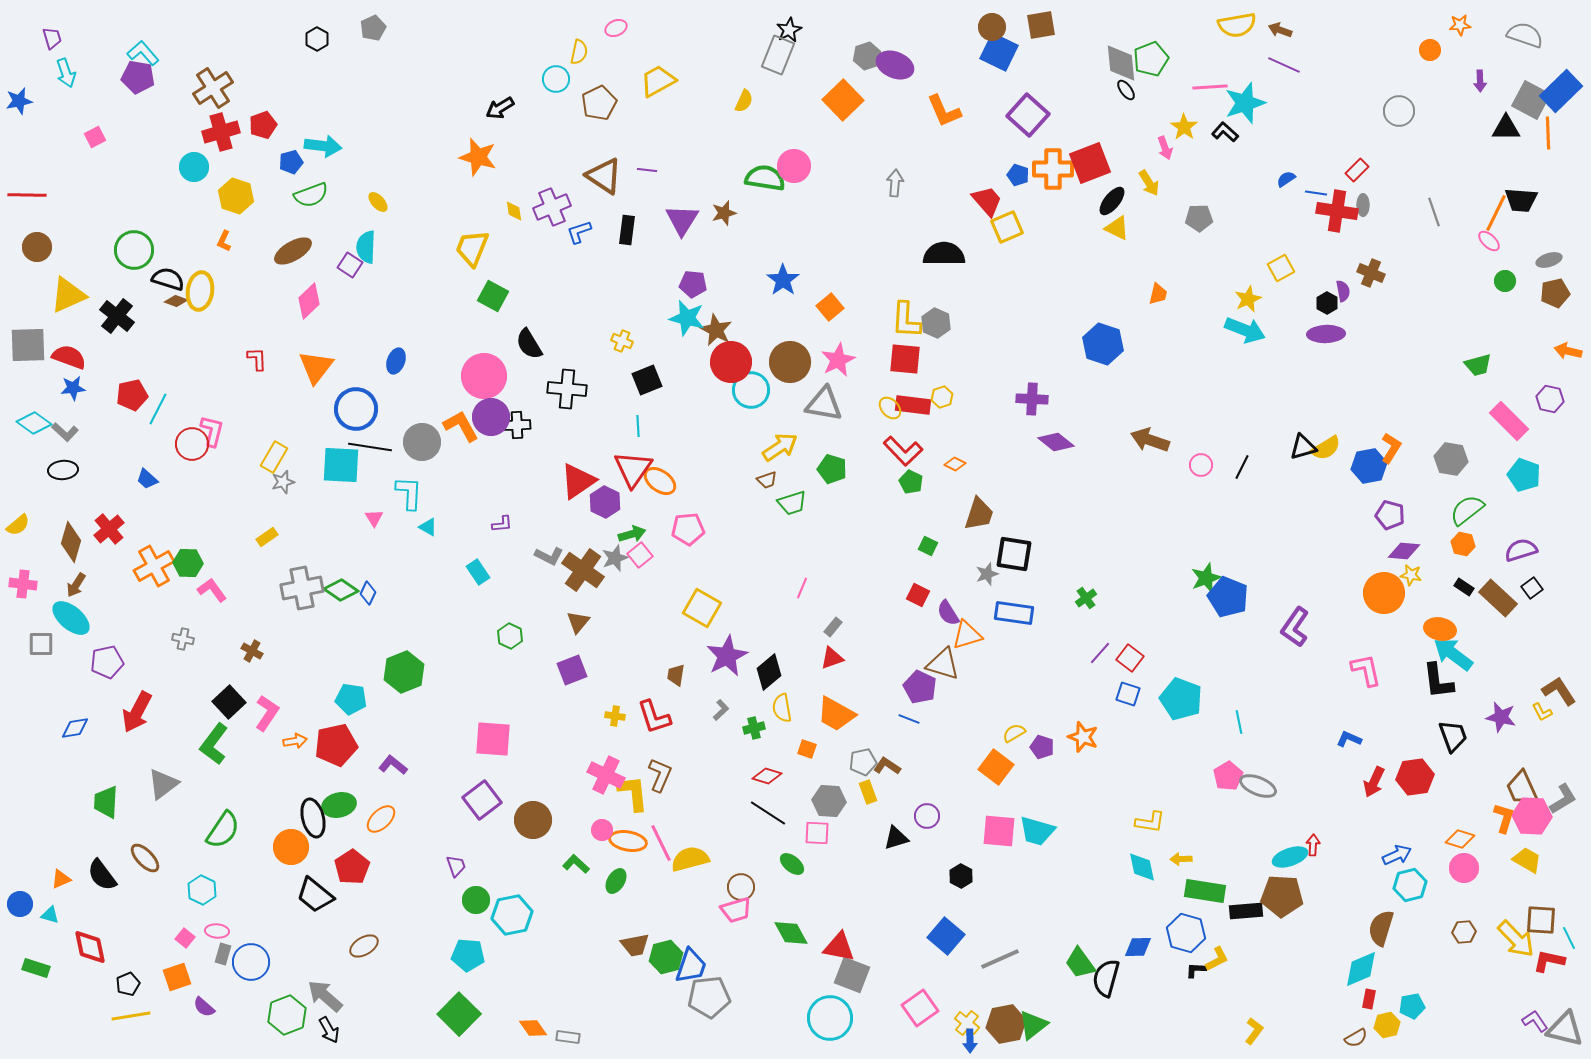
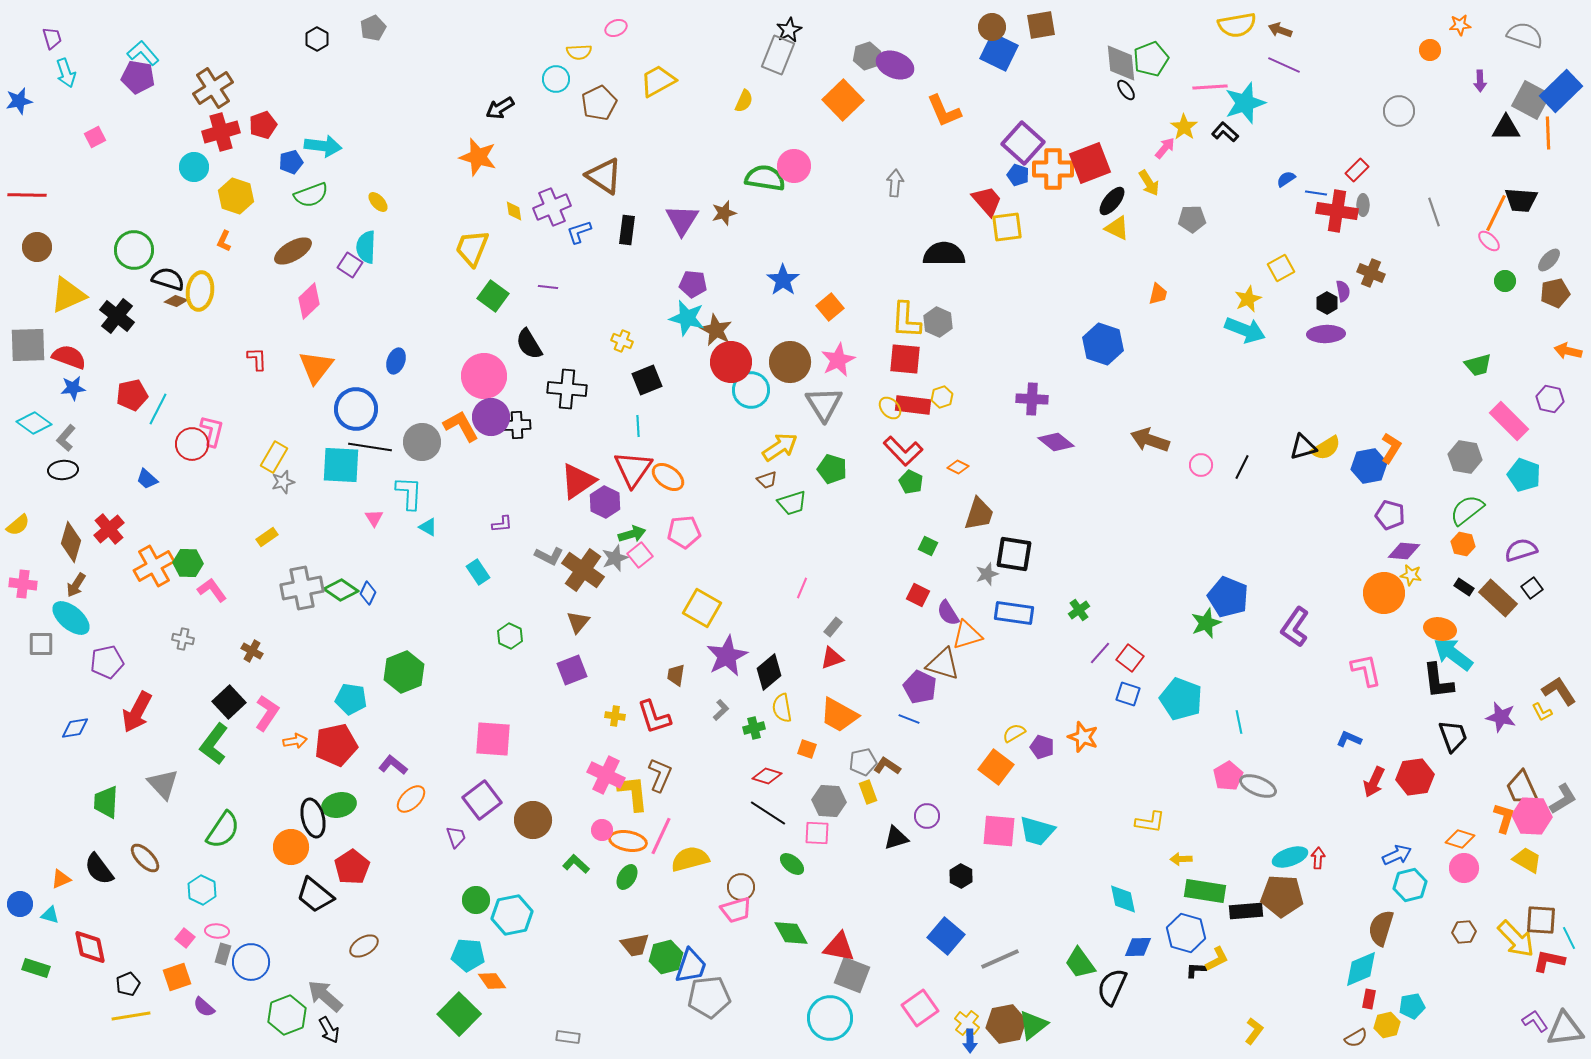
yellow semicircle at (579, 52): rotated 75 degrees clockwise
purple square at (1028, 115): moved 5 px left, 28 px down
pink arrow at (1165, 148): rotated 120 degrees counterclockwise
purple line at (647, 170): moved 99 px left, 117 px down
gray pentagon at (1199, 218): moved 7 px left, 1 px down
yellow square at (1007, 227): rotated 16 degrees clockwise
gray ellipse at (1549, 260): rotated 30 degrees counterclockwise
green square at (493, 296): rotated 8 degrees clockwise
gray hexagon at (936, 323): moved 2 px right, 1 px up
gray triangle at (824, 404): rotated 48 degrees clockwise
gray L-shape at (65, 432): moved 1 px right, 6 px down; rotated 88 degrees clockwise
gray hexagon at (1451, 459): moved 14 px right, 2 px up
orange diamond at (955, 464): moved 3 px right, 3 px down
orange ellipse at (660, 481): moved 8 px right, 4 px up
pink pentagon at (688, 529): moved 4 px left, 3 px down
green star at (1206, 578): moved 45 px down
green cross at (1086, 598): moved 7 px left, 12 px down
orange trapezoid at (836, 714): moved 3 px right, 1 px down
gray triangle at (163, 784): rotated 36 degrees counterclockwise
orange ellipse at (381, 819): moved 30 px right, 20 px up
pink line at (661, 843): moved 7 px up; rotated 51 degrees clockwise
red arrow at (1313, 845): moved 5 px right, 13 px down
purple trapezoid at (456, 866): moved 29 px up
cyan diamond at (1142, 867): moved 19 px left, 32 px down
black semicircle at (102, 875): moved 3 px left, 6 px up
green ellipse at (616, 881): moved 11 px right, 4 px up
black semicircle at (1106, 978): moved 6 px right, 9 px down; rotated 9 degrees clockwise
orange diamond at (533, 1028): moved 41 px left, 47 px up
gray triangle at (1565, 1029): rotated 21 degrees counterclockwise
